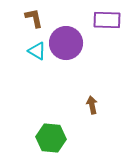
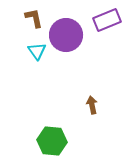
purple rectangle: rotated 24 degrees counterclockwise
purple circle: moved 8 px up
cyan triangle: rotated 24 degrees clockwise
green hexagon: moved 1 px right, 3 px down
